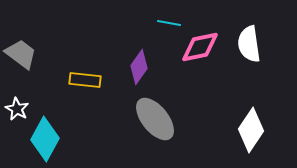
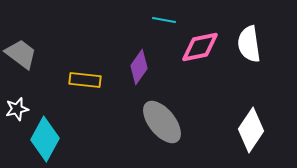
cyan line: moved 5 px left, 3 px up
white star: rotated 30 degrees clockwise
gray ellipse: moved 7 px right, 3 px down
